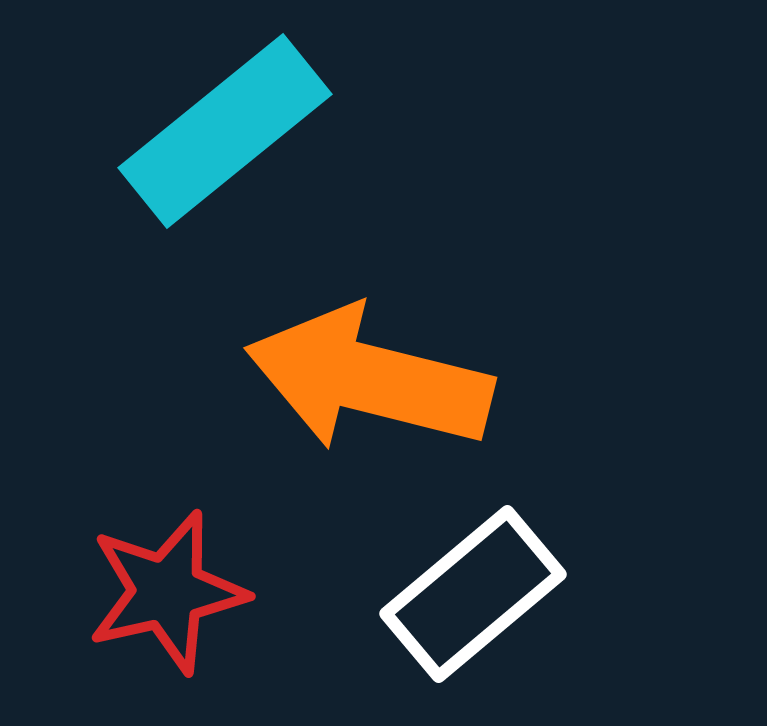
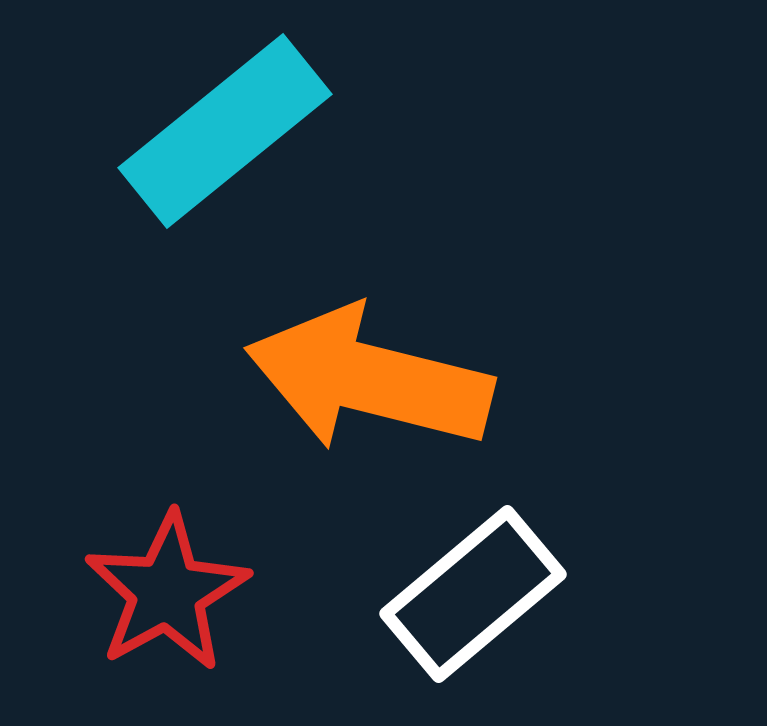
red star: rotated 16 degrees counterclockwise
